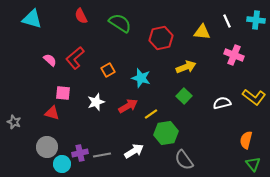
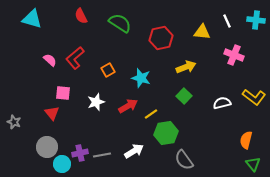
red triangle: rotated 35 degrees clockwise
